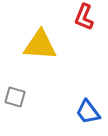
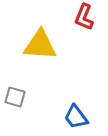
blue trapezoid: moved 12 px left, 5 px down
